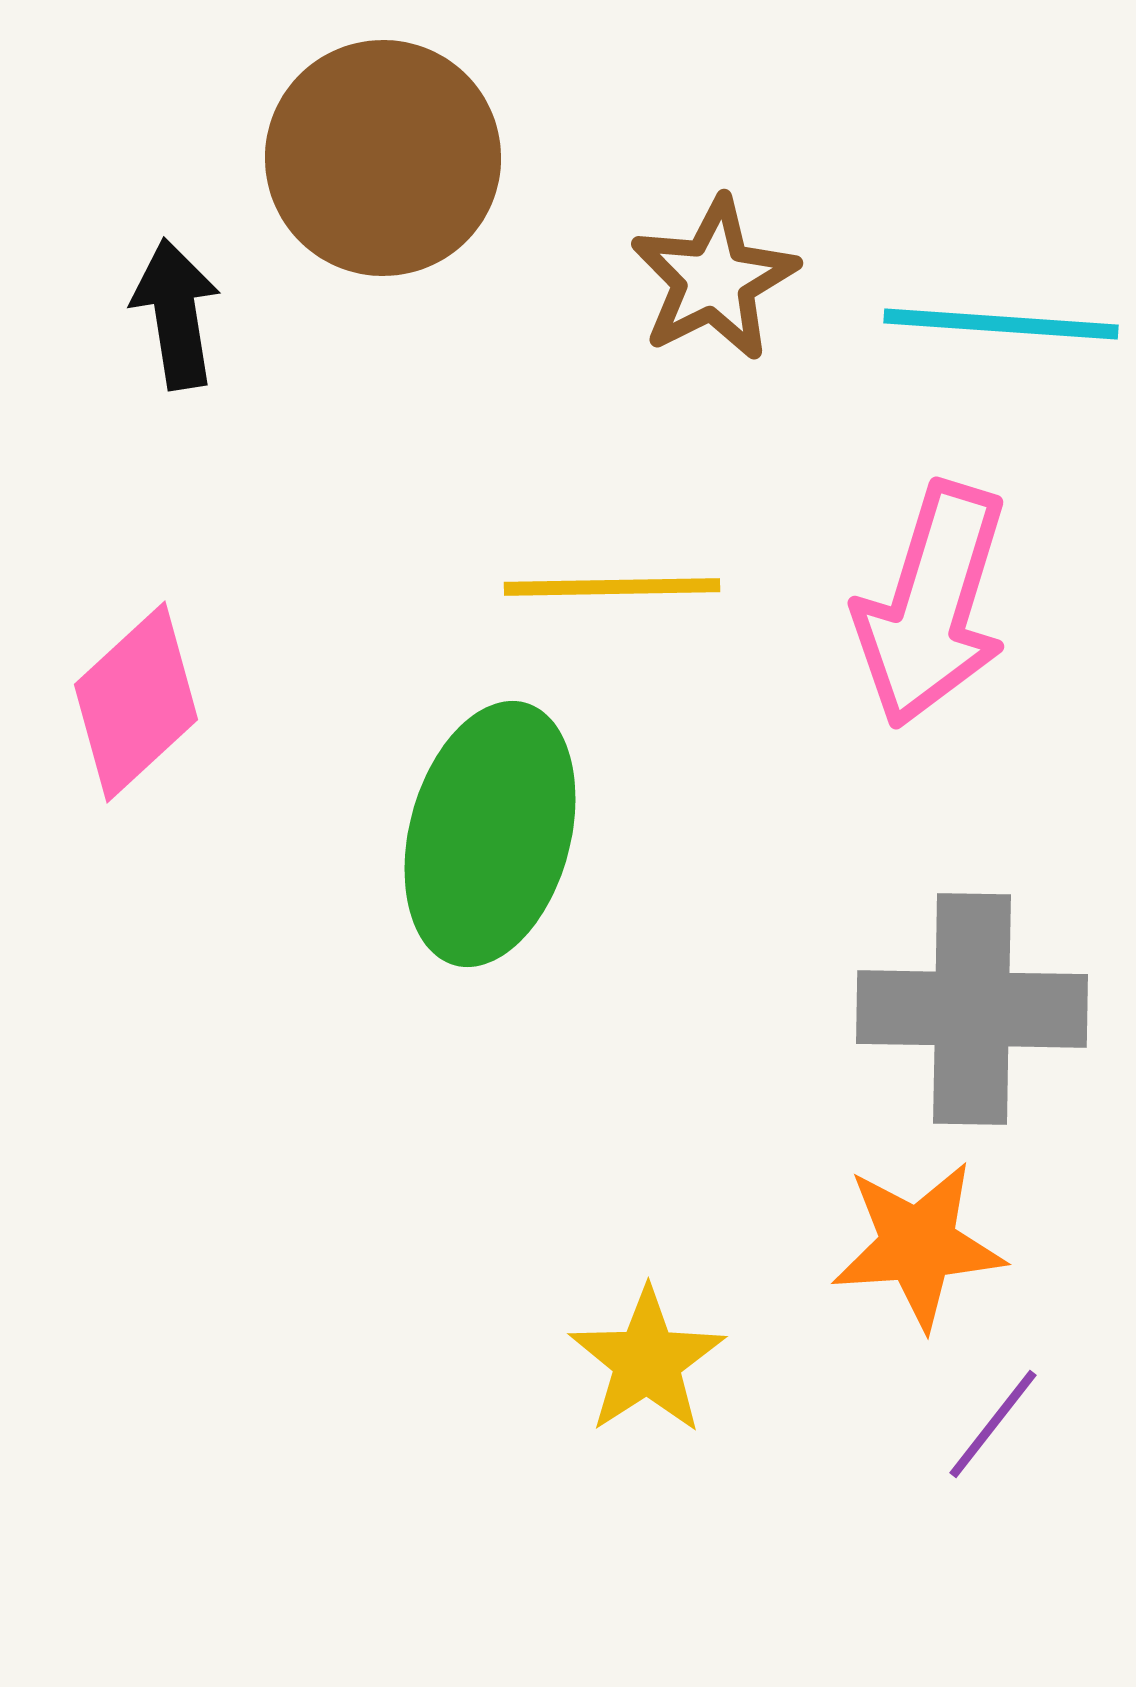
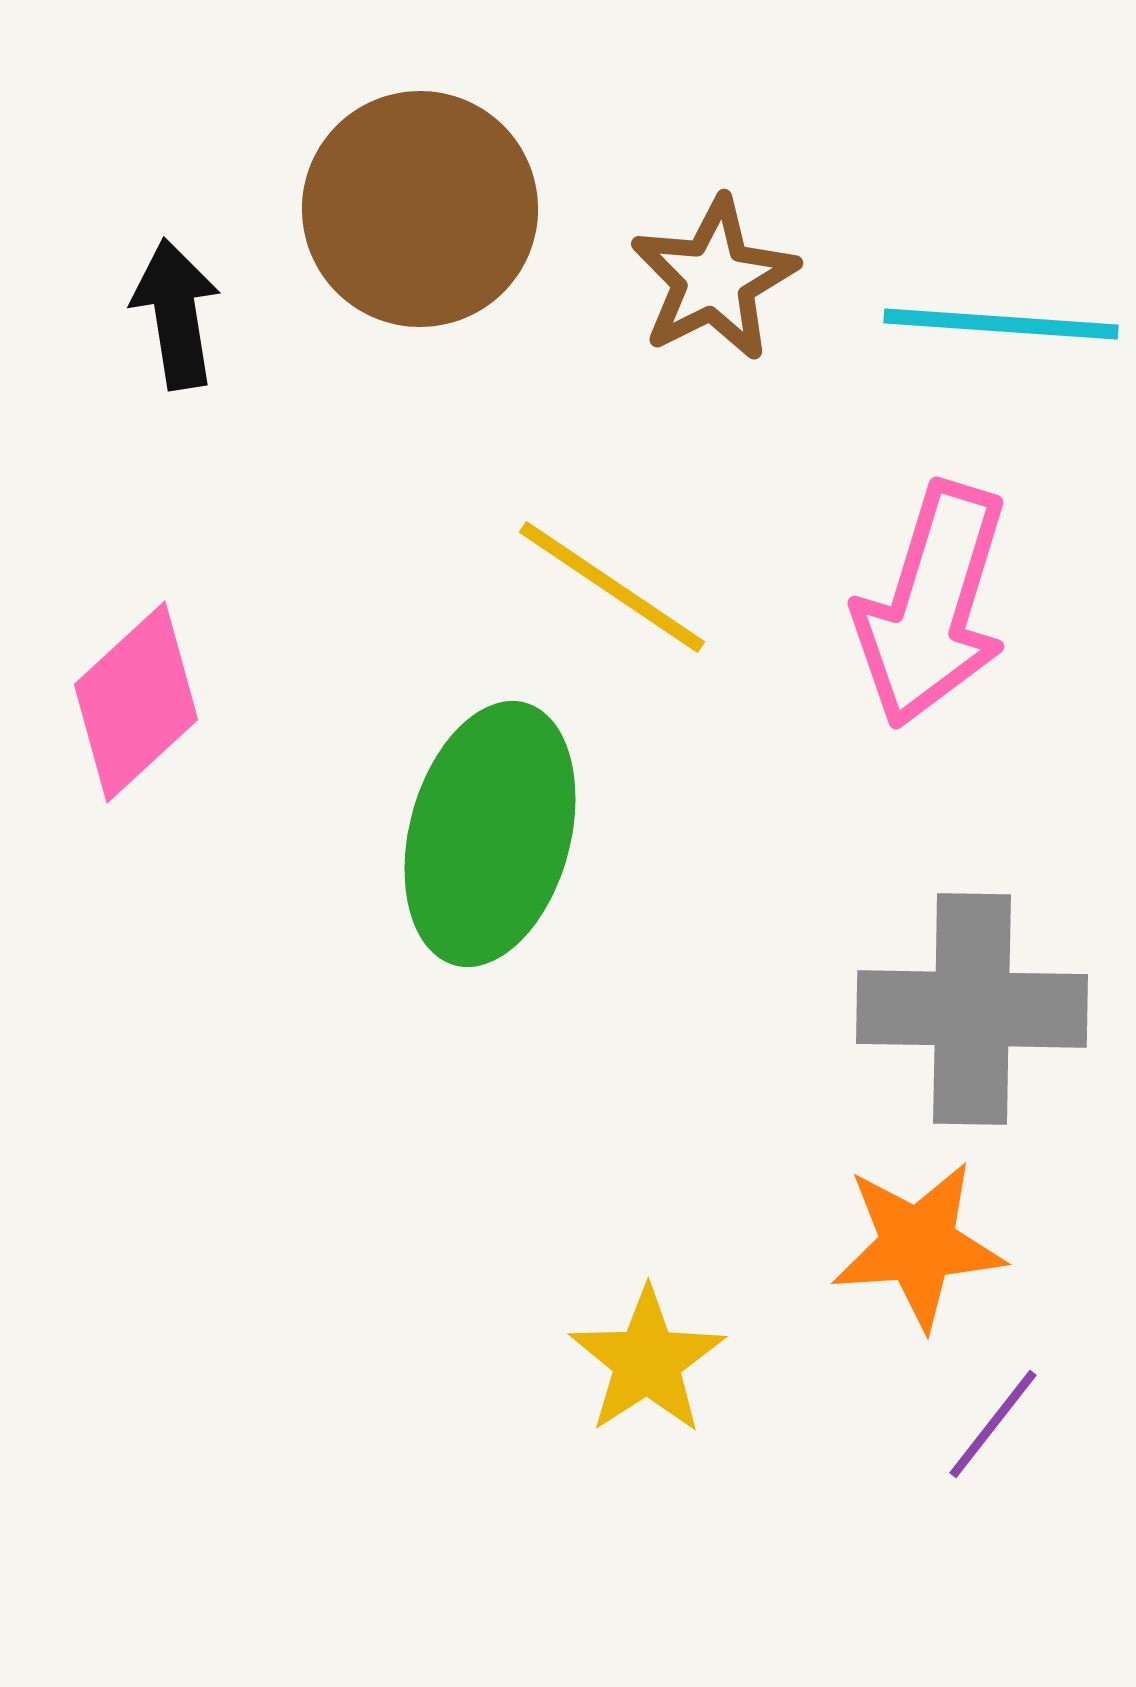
brown circle: moved 37 px right, 51 px down
yellow line: rotated 35 degrees clockwise
